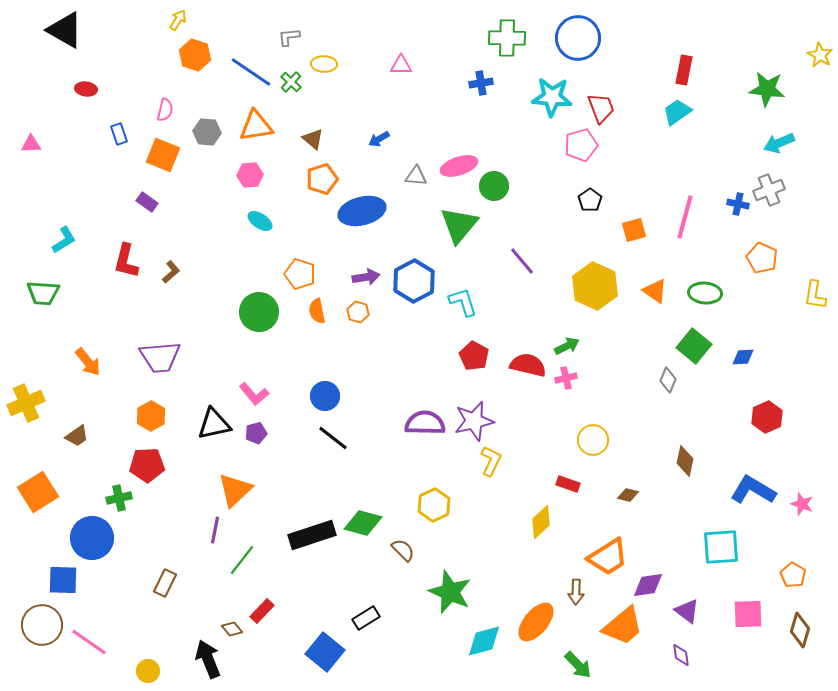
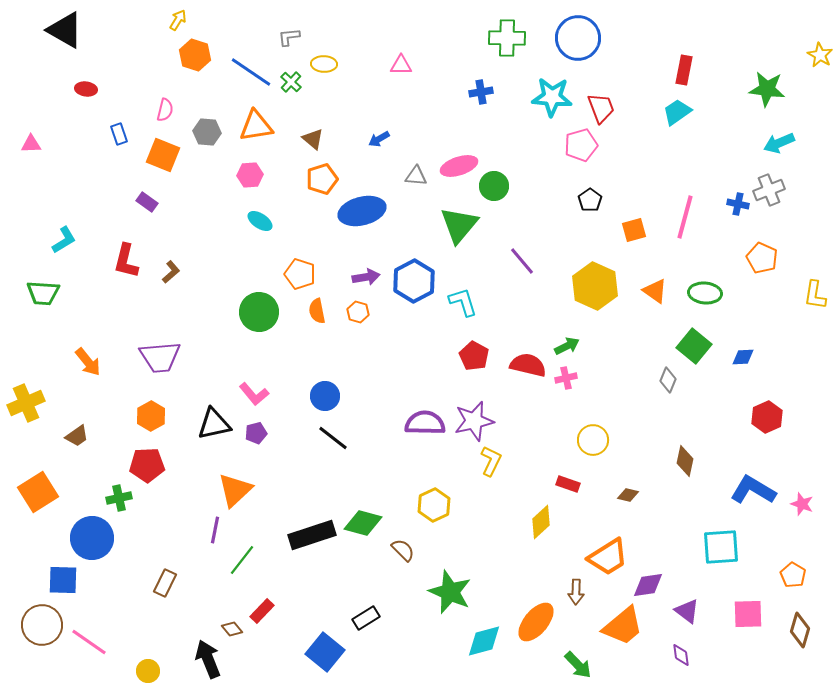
blue cross at (481, 83): moved 9 px down
